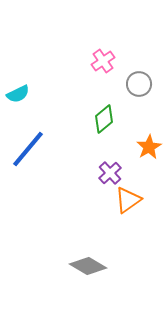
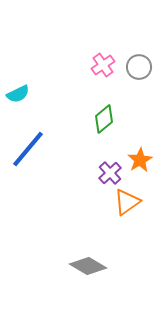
pink cross: moved 4 px down
gray circle: moved 17 px up
orange star: moved 9 px left, 13 px down
orange triangle: moved 1 px left, 2 px down
